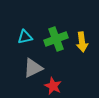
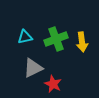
red star: moved 2 px up
